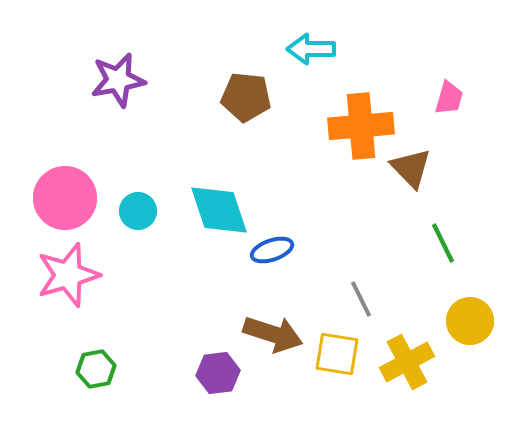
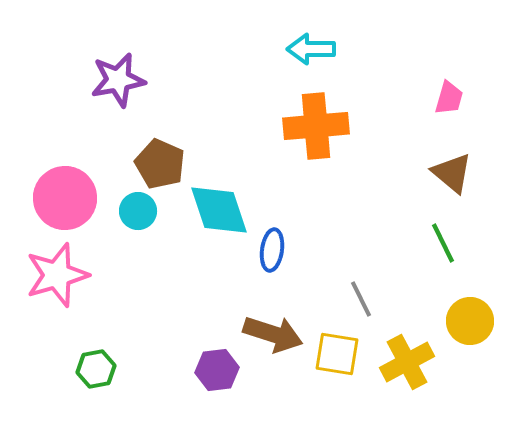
brown pentagon: moved 86 px left, 67 px down; rotated 18 degrees clockwise
orange cross: moved 45 px left
brown triangle: moved 41 px right, 5 px down; rotated 6 degrees counterclockwise
blue ellipse: rotated 63 degrees counterclockwise
pink star: moved 11 px left
purple hexagon: moved 1 px left, 3 px up
